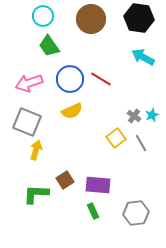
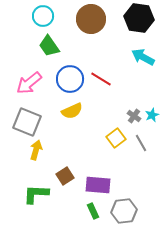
pink arrow: rotated 20 degrees counterclockwise
brown square: moved 4 px up
gray hexagon: moved 12 px left, 2 px up
